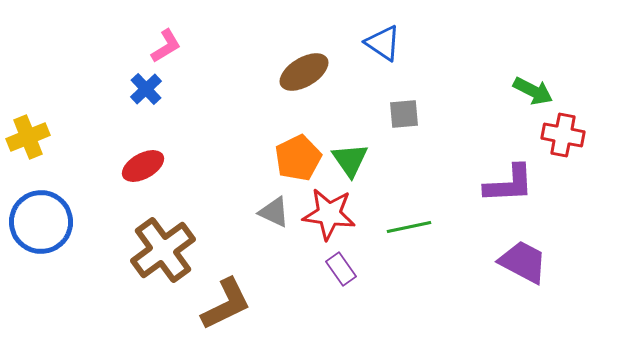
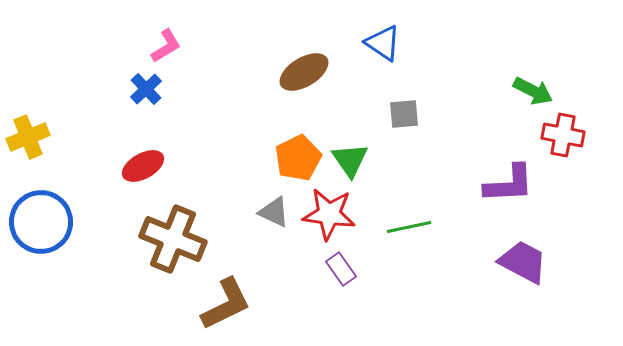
brown cross: moved 10 px right, 11 px up; rotated 32 degrees counterclockwise
